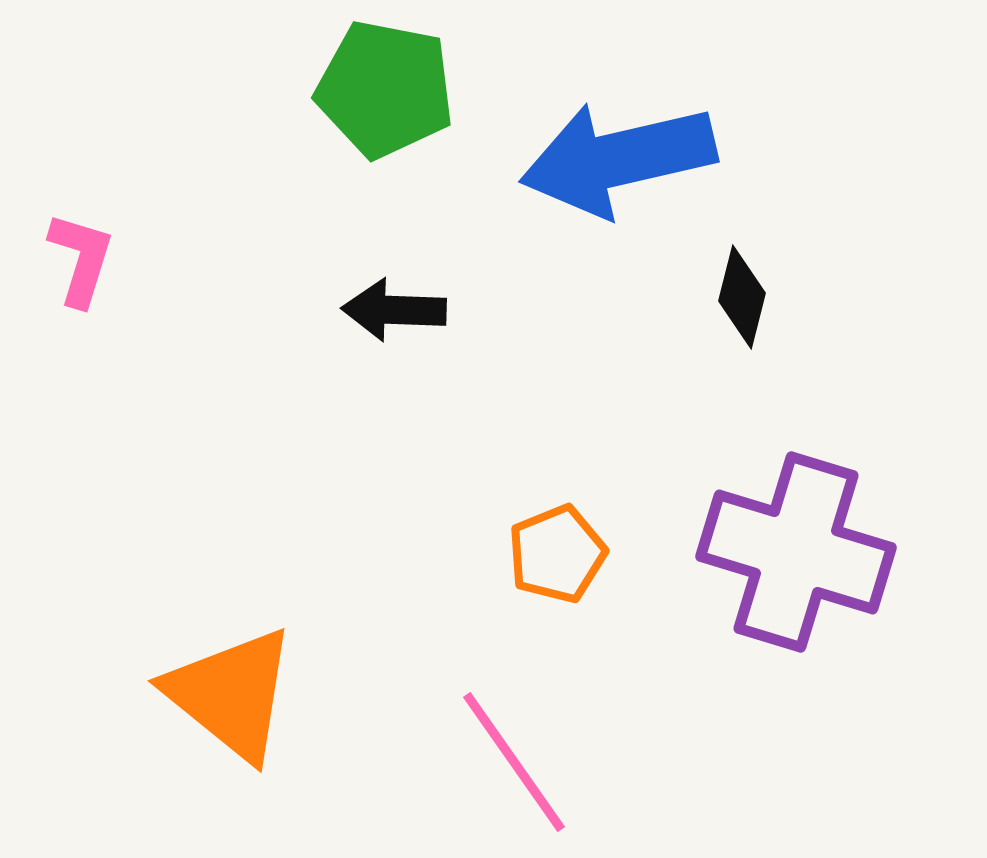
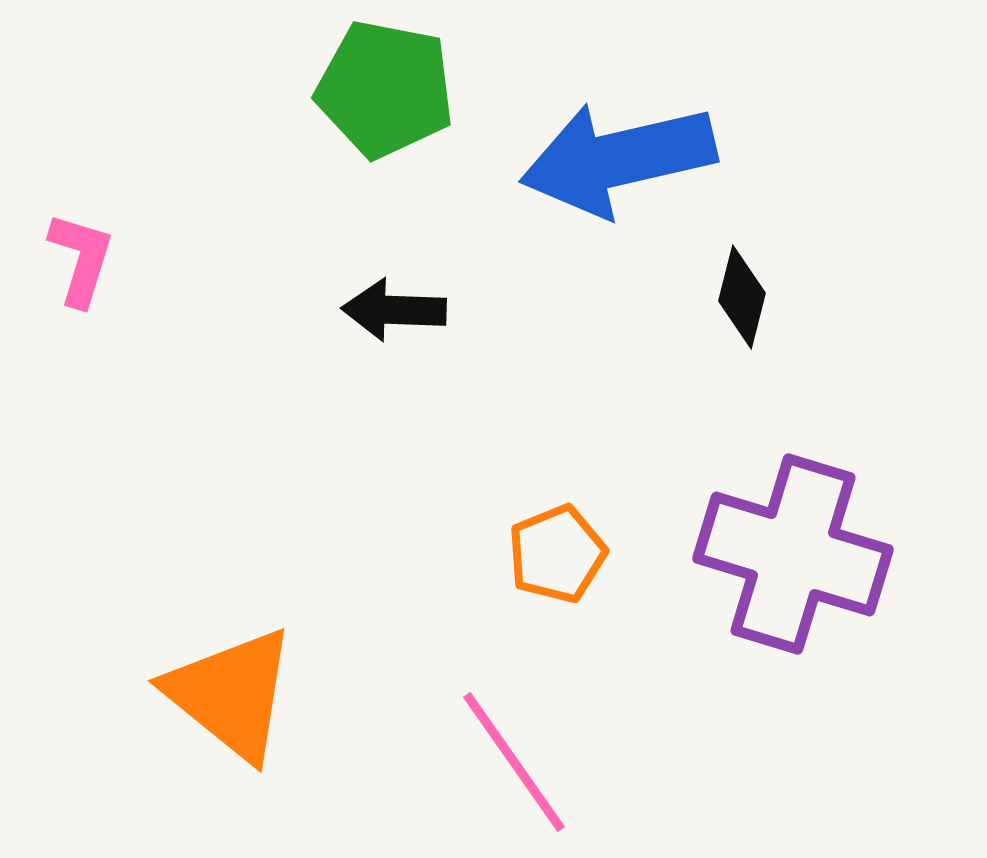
purple cross: moved 3 px left, 2 px down
